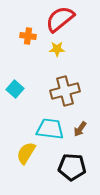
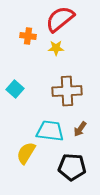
yellow star: moved 1 px left, 1 px up
brown cross: moved 2 px right; rotated 12 degrees clockwise
cyan trapezoid: moved 2 px down
